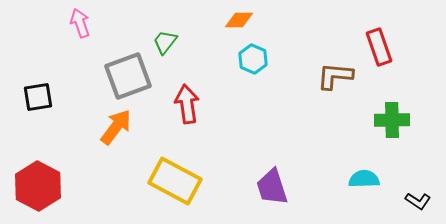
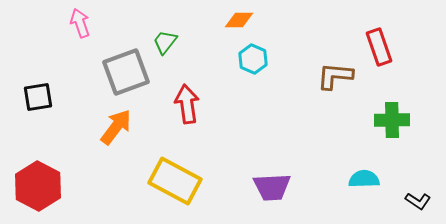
gray square: moved 2 px left, 4 px up
purple trapezoid: rotated 75 degrees counterclockwise
